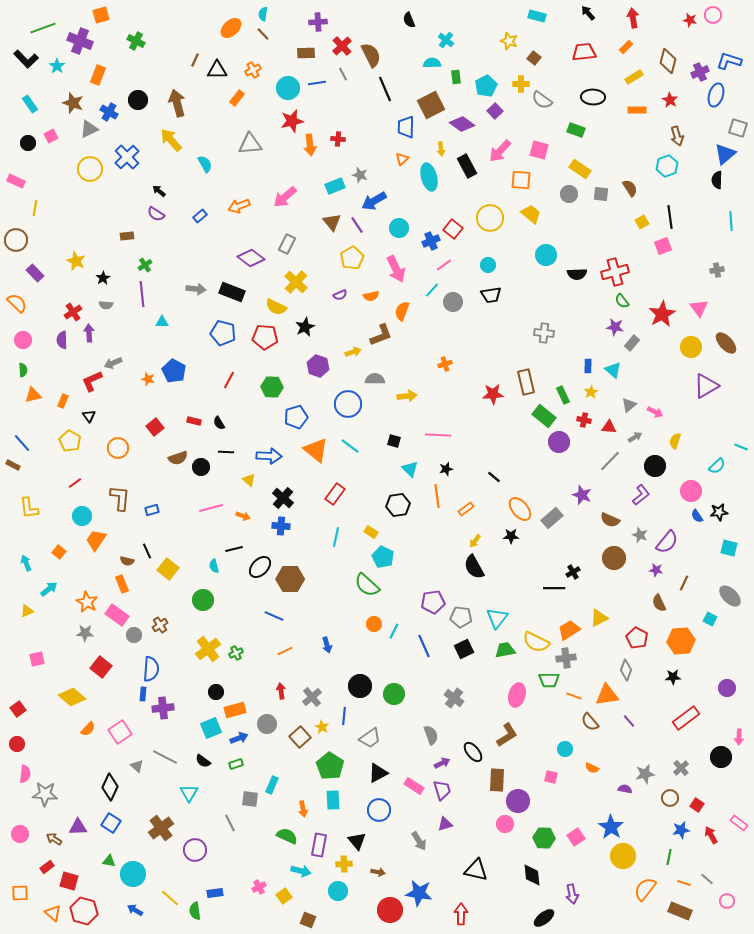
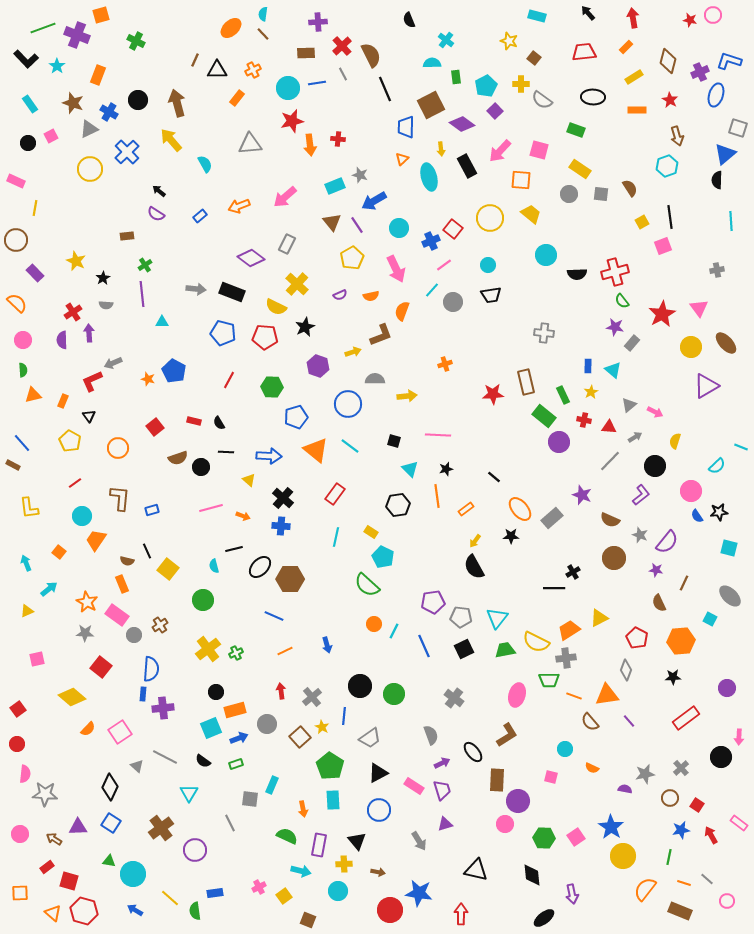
purple cross at (80, 41): moved 3 px left, 6 px up
blue cross at (127, 157): moved 5 px up
yellow cross at (296, 282): moved 1 px right, 2 px down
